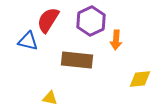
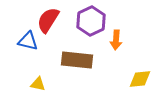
yellow triangle: moved 12 px left, 14 px up
